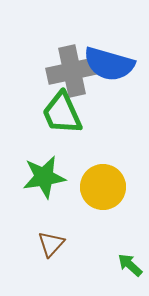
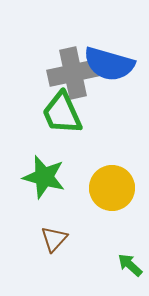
gray cross: moved 1 px right, 2 px down
green star: rotated 24 degrees clockwise
yellow circle: moved 9 px right, 1 px down
brown triangle: moved 3 px right, 5 px up
